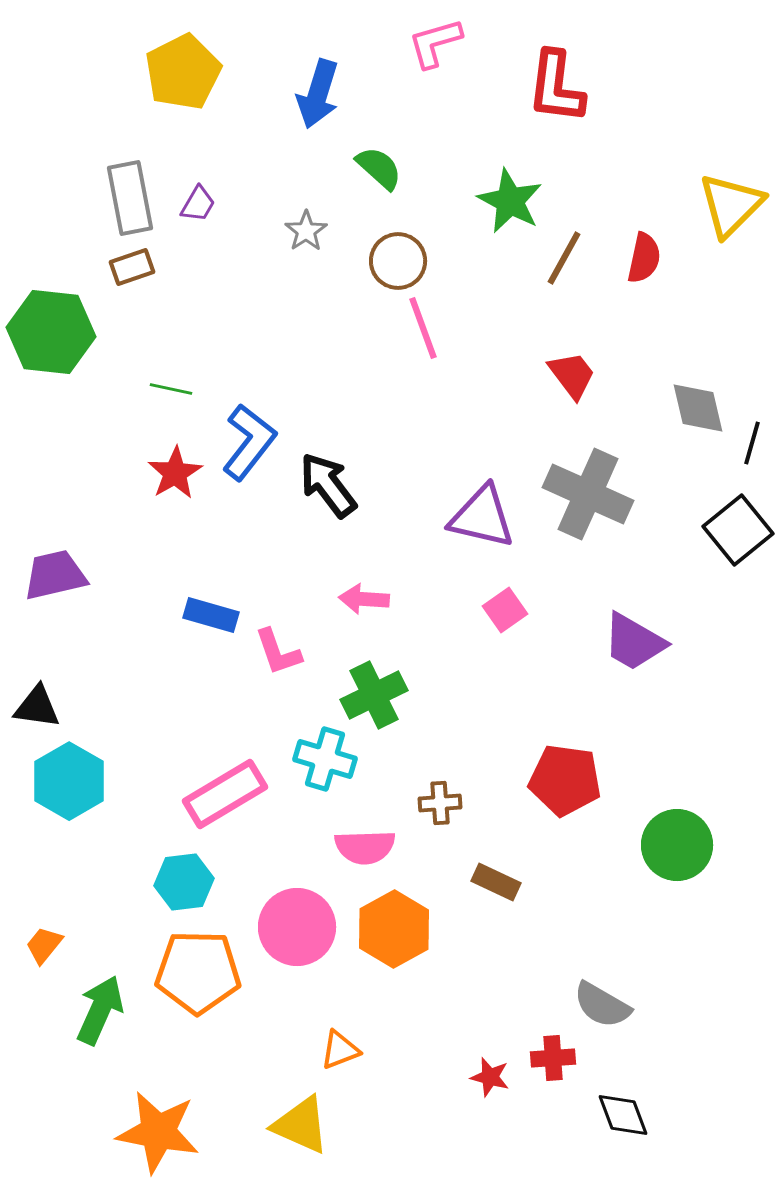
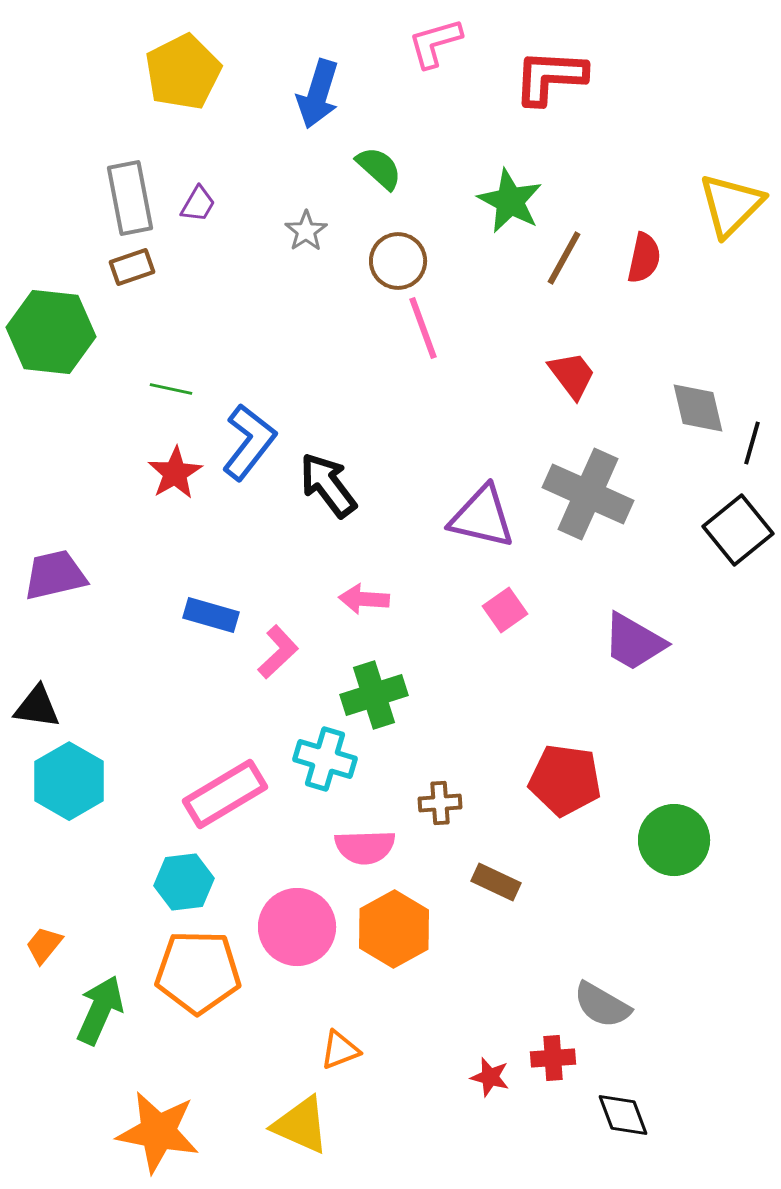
red L-shape at (556, 87): moved 6 px left, 10 px up; rotated 86 degrees clockwise
pink L-shape at (278, 652): rotated 114 degrees counterclockwise
green cross at (374, 695): rotated 8 degrees clockwise
green circle at (677, 845): moved 3 px left, 5 px up
